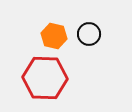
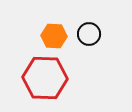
orange hexagon: rotated 10 degrees counterclockwise
